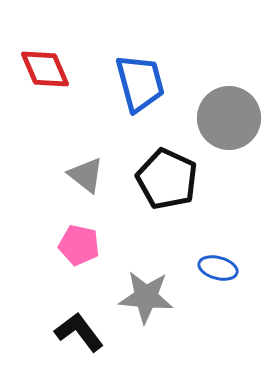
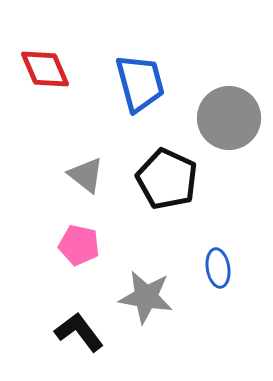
blue ellipse: rotated 66 degrees clockwise
gray star: rotated 4 degrees clockwise
